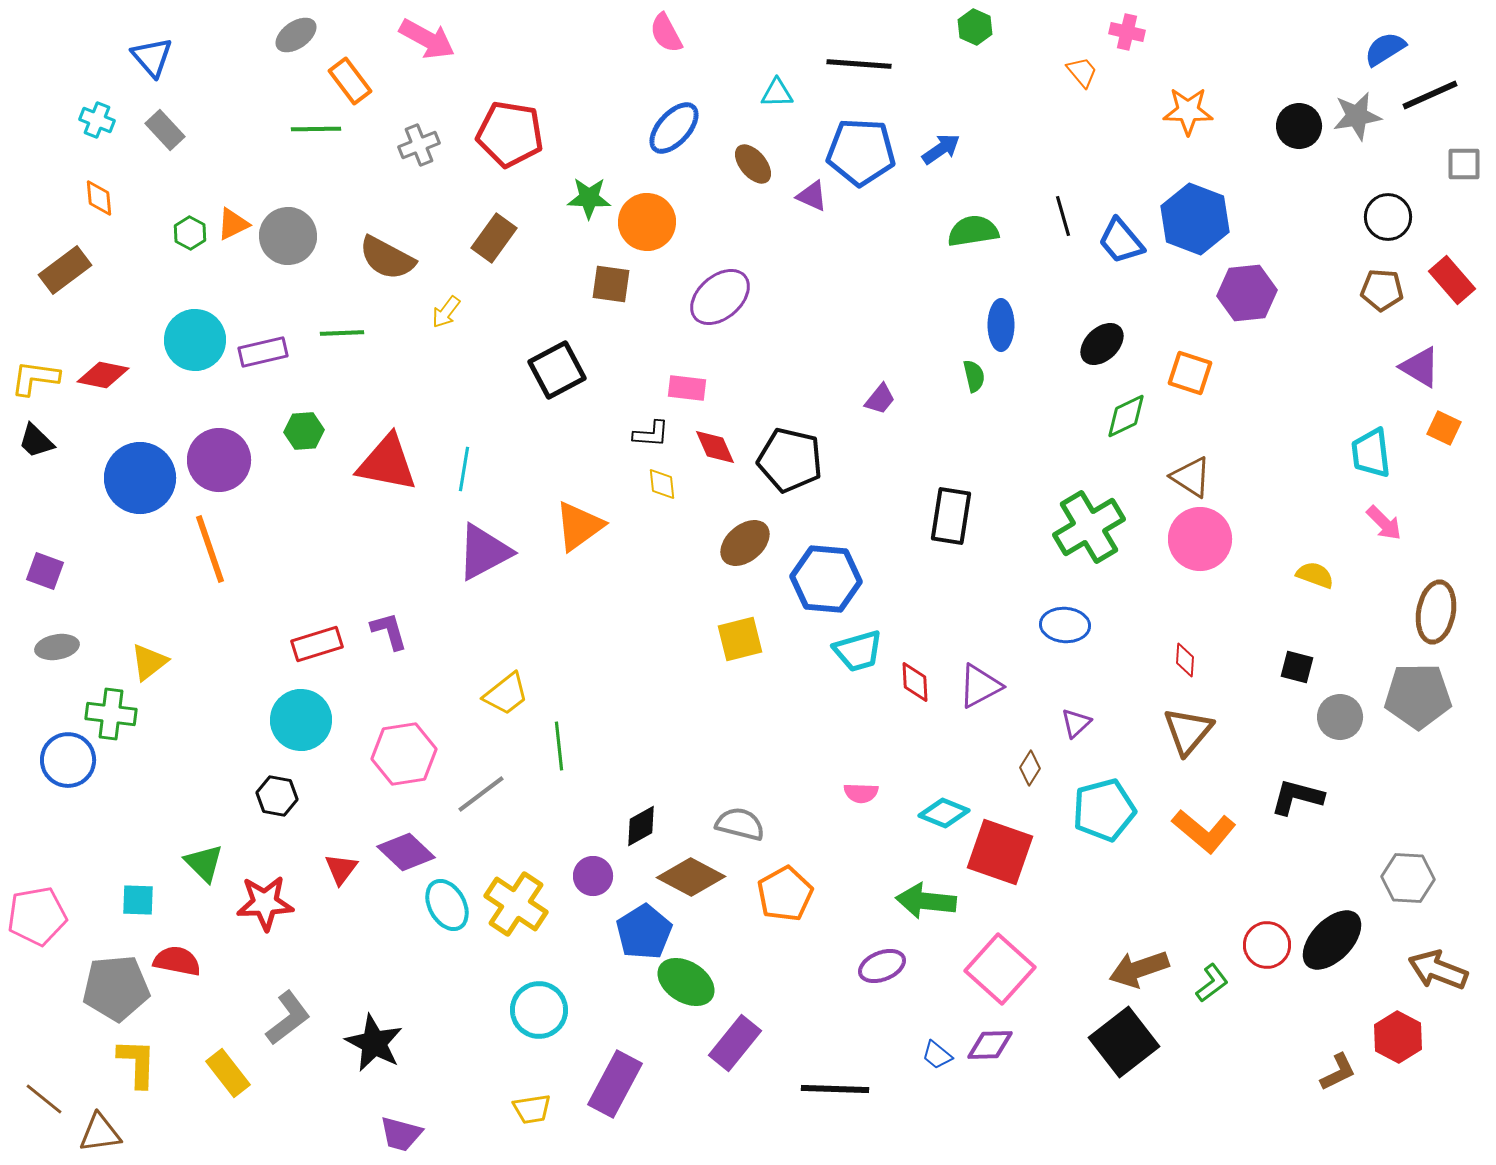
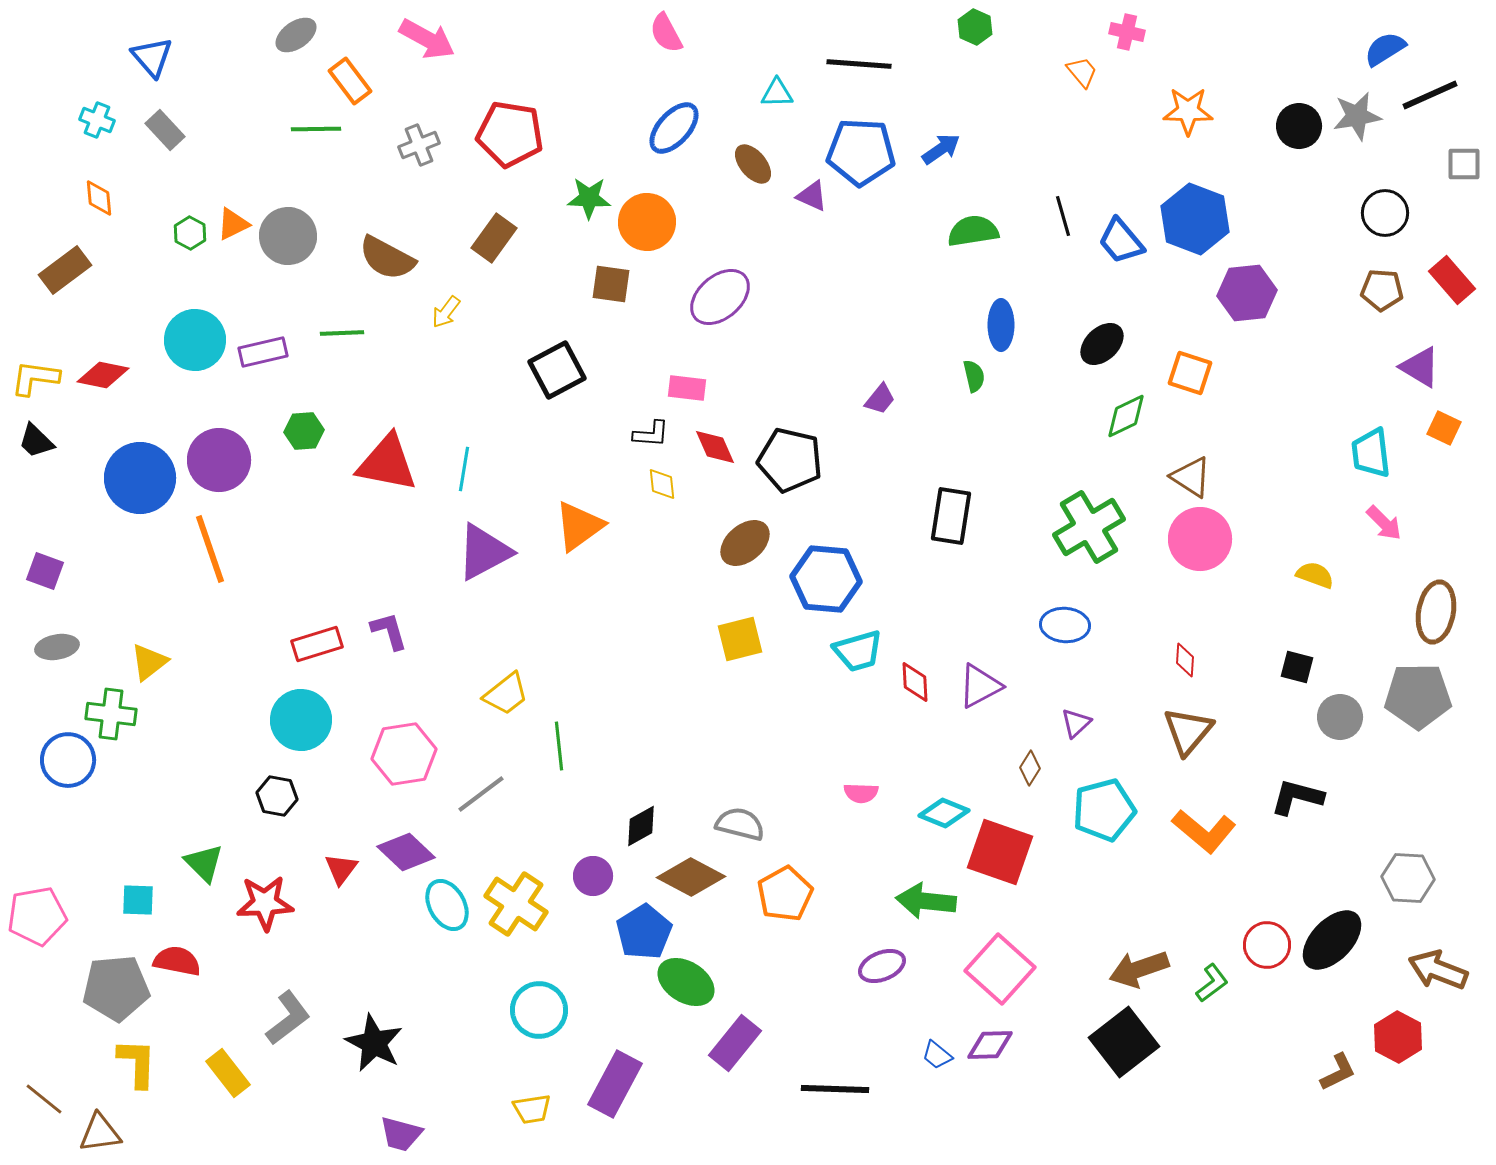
black circle at (1388, 217): moved 3 px left, 4 px up
